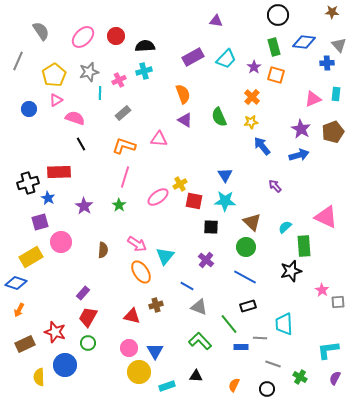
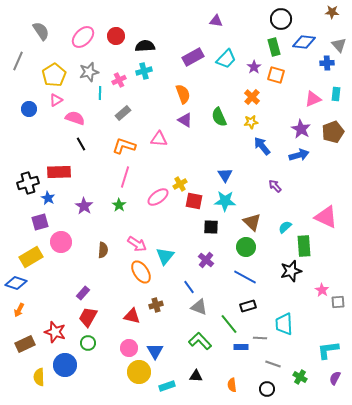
black circle at (278, 15): moved 3 px right, 4 px down
blue line at (187, 286): moved 2 px right, 1 px down; rotated 24 degrees clockwise
orange semicircle at (234, 385): moved 2 px left; rotated 32 degrees counterclockwise
